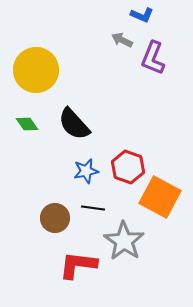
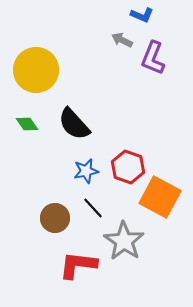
black line: rotated 40 degrees clockwise
